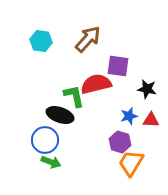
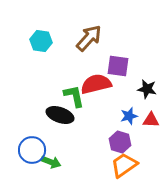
brown arrow: moved 1 px right, 1 px up
blue circle: moved 13 px left, 10 px down
orange trapezoid: moved 7 px left, 2 px down; rotated 24 degrees clockwise
